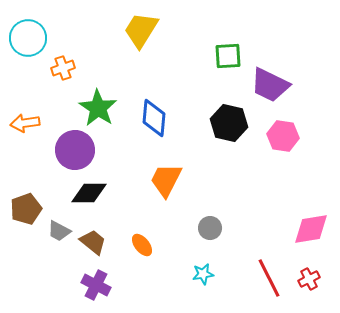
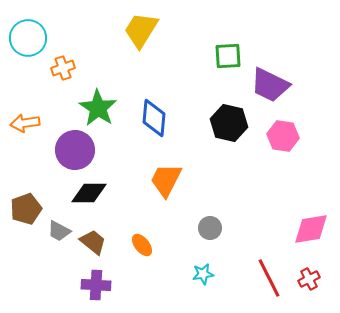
purple cross: rotated 24 degrees counterclockwise
